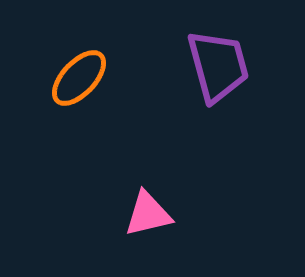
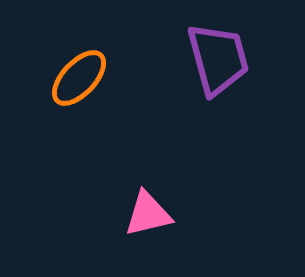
purple trapezoid: moved 7 px up
